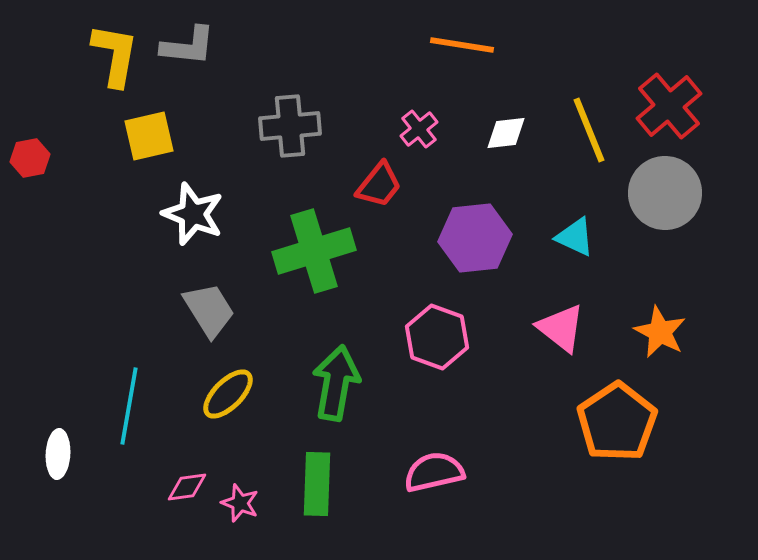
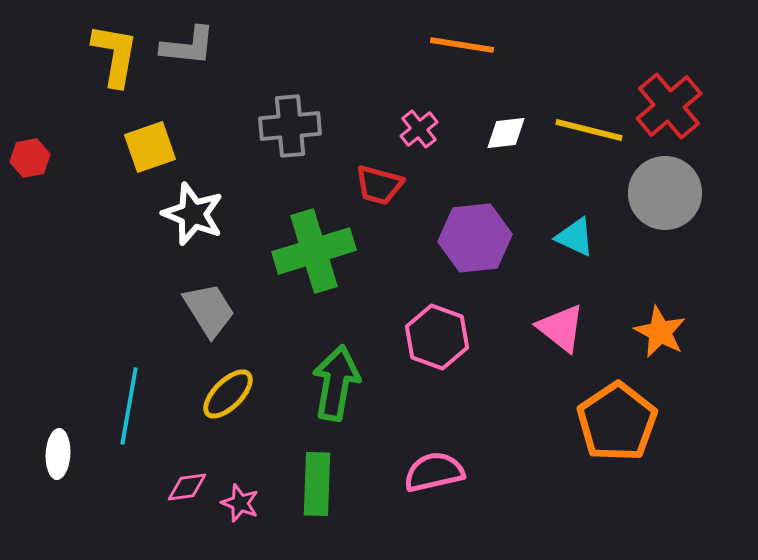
yellow line: rotated 54 degrees counterclockwise
yellow square: moved 1 px right, 11 px down; rotated 6 degrees counterclockwise
red trapezoid: rotated 66 degrees clockwise
